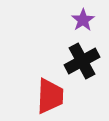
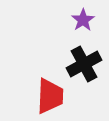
black cross: moved 2 px right, 3 px down
